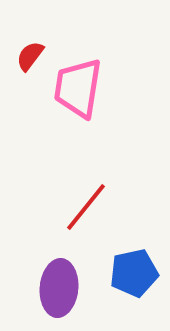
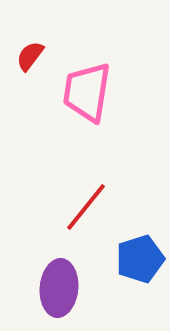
pink trapezoid: moved 9 px right, 4 px down
blue pentagon: moved 6 px right, 14 px up; rotated 6 degrees counterclockwise
